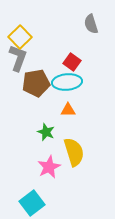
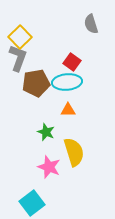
pink star: rotated 25 degrees counterclockwise
